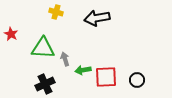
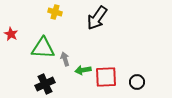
yellow cross: moved 1 px left
black arrow: rotated 45 degrees counterclockwise
black circle: moved 2 px down
